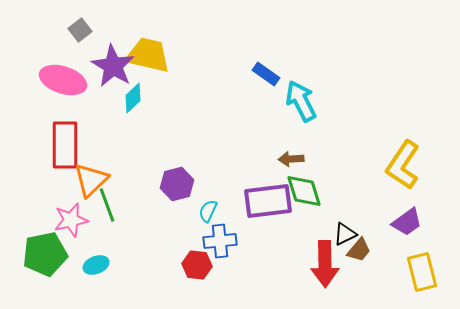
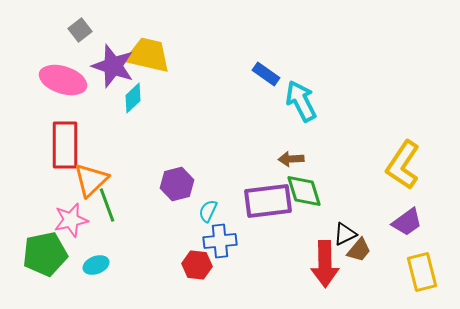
purple star: rotated 12 degrees counterclockwise
